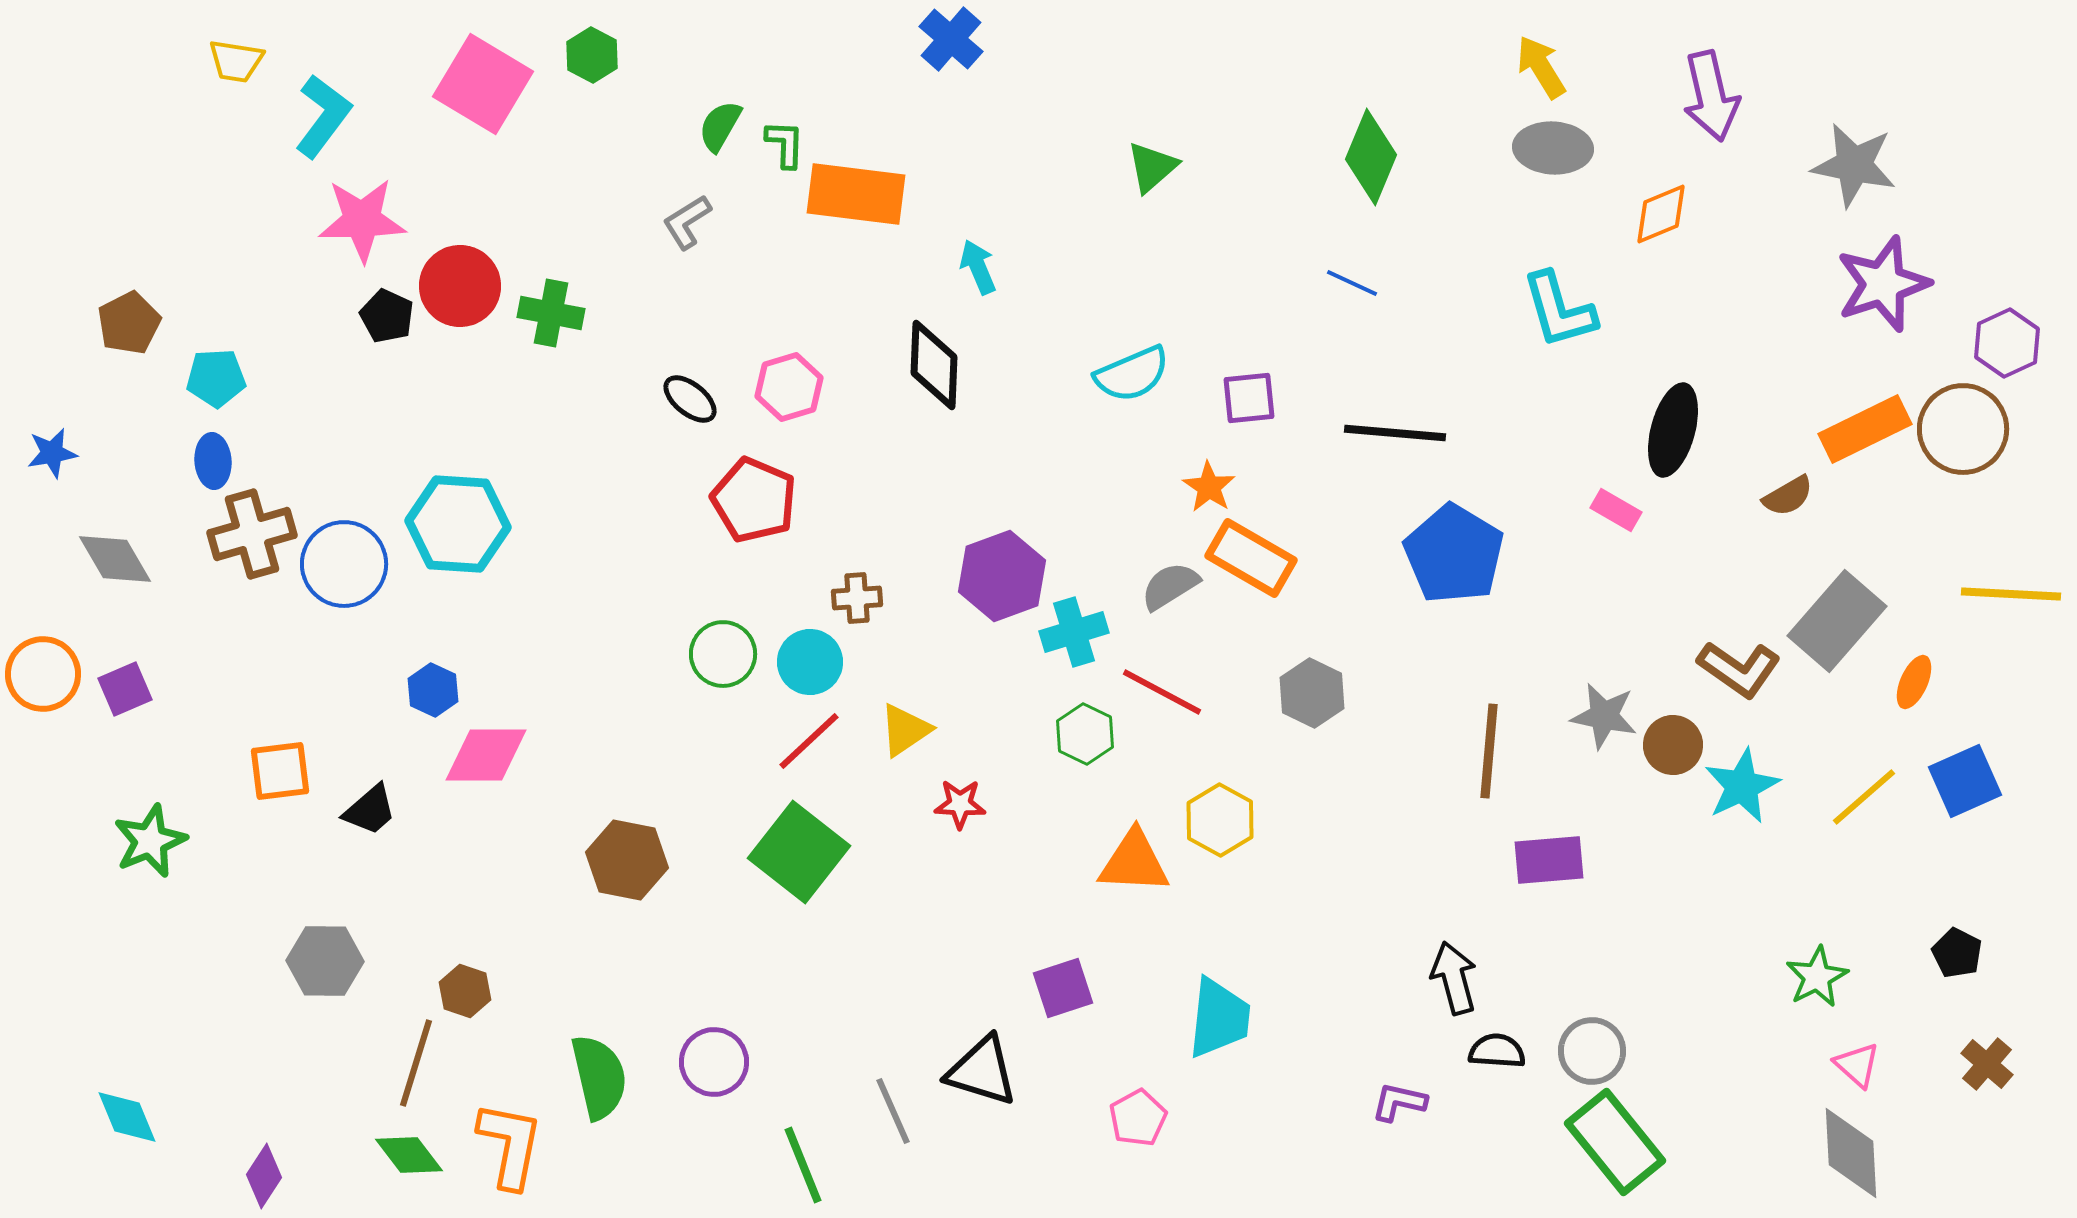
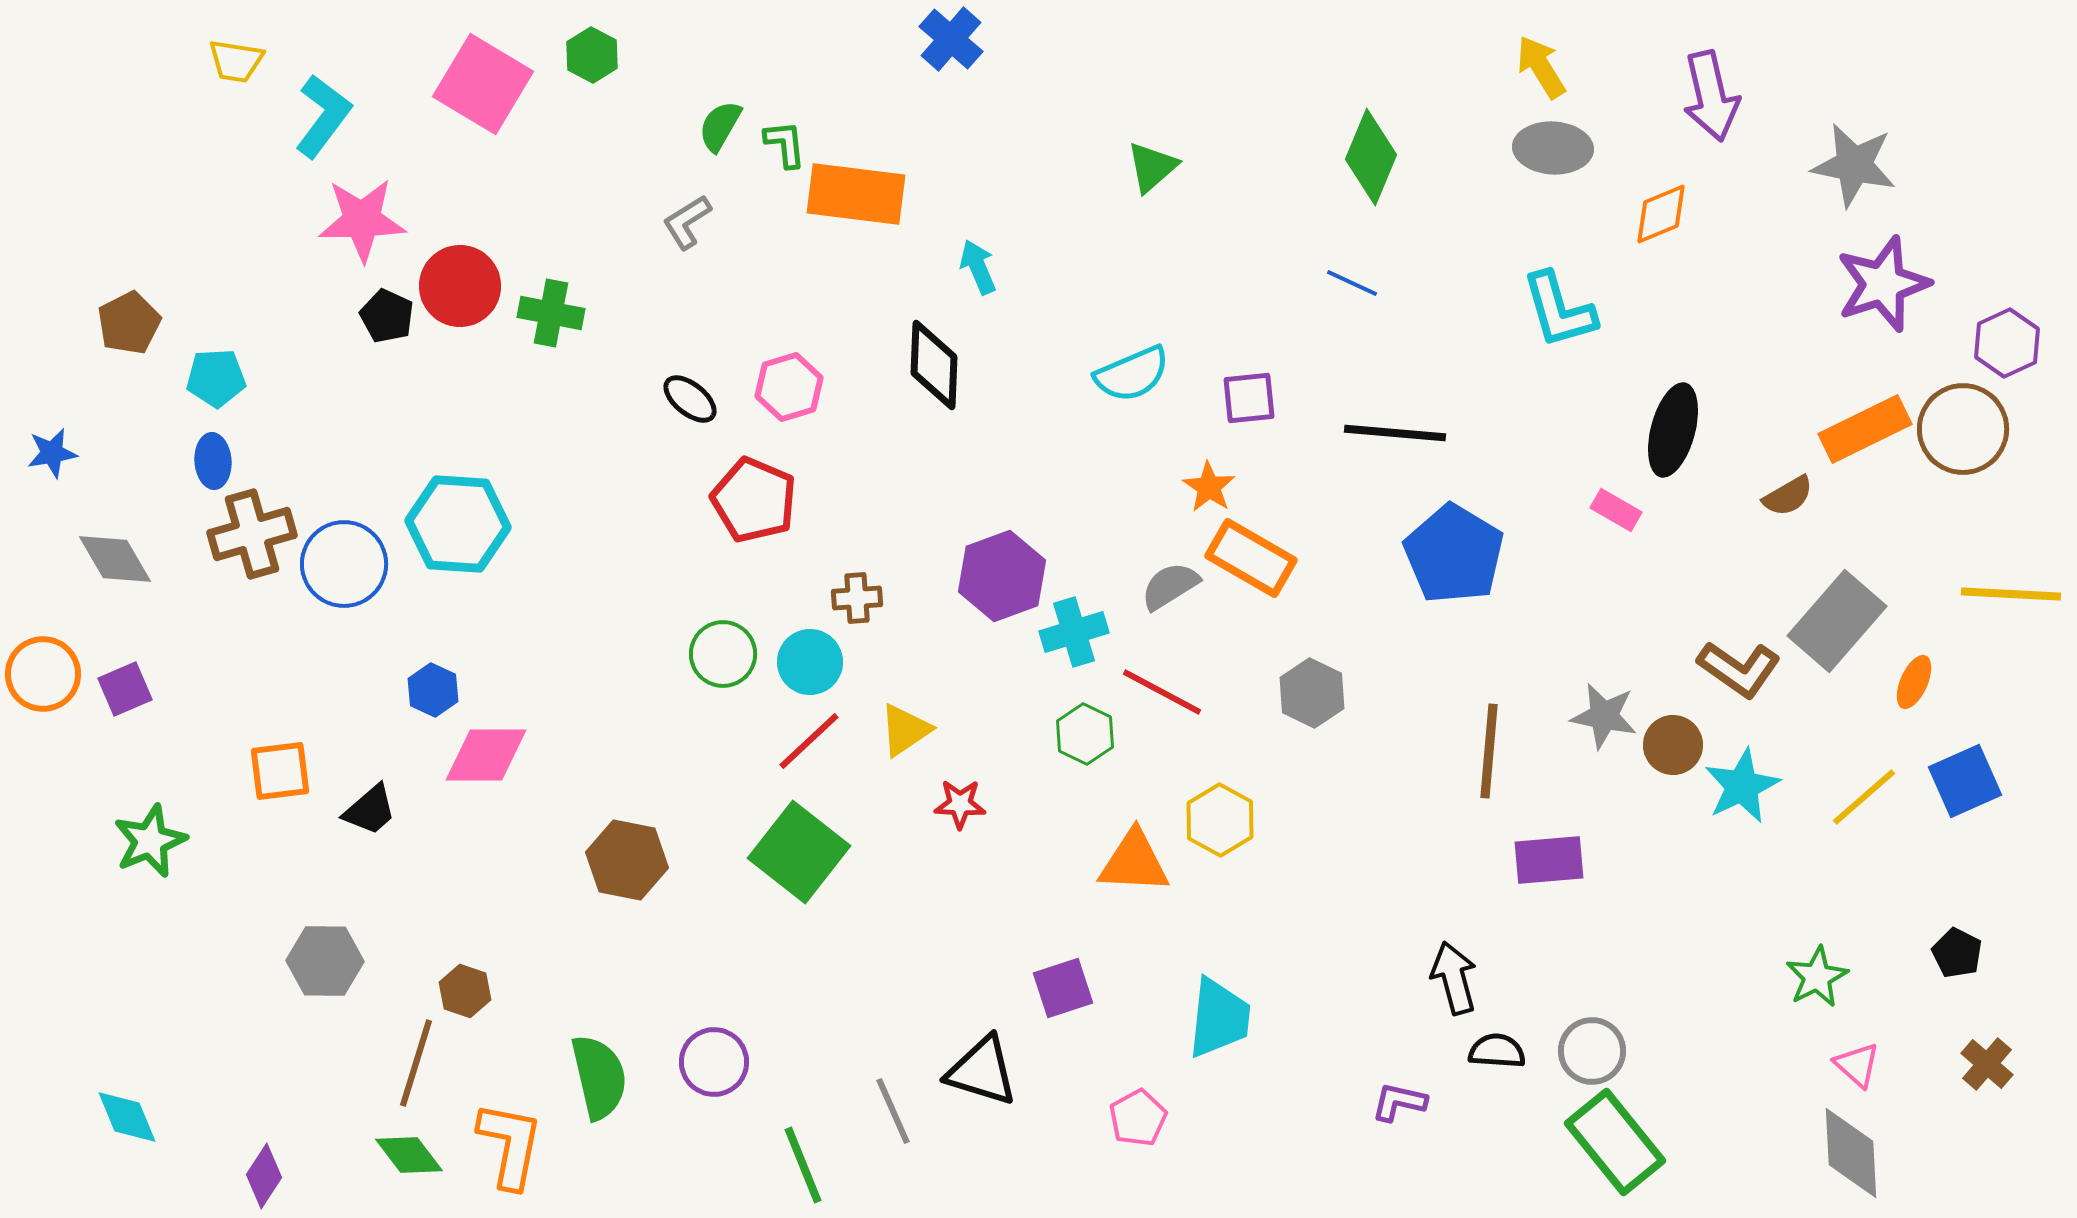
green L-shape at (785, 144): rotated 8 degrees counterclockwise
